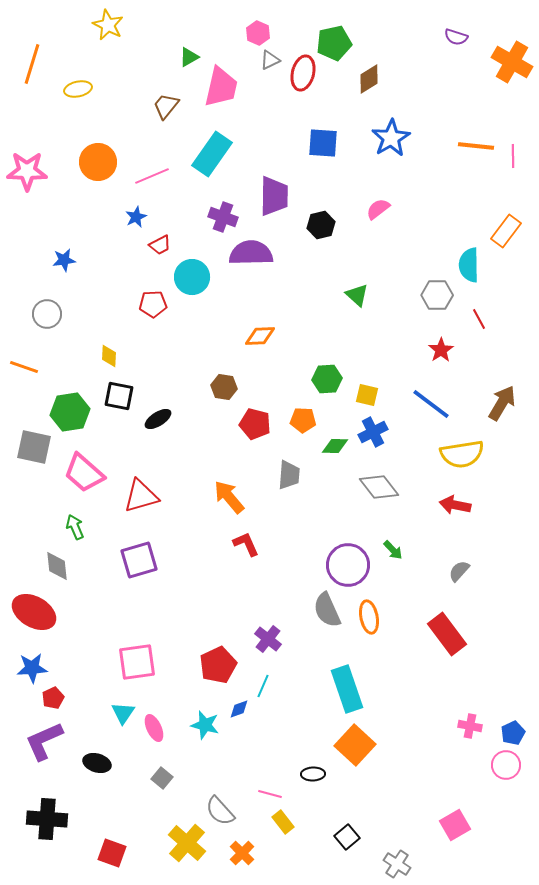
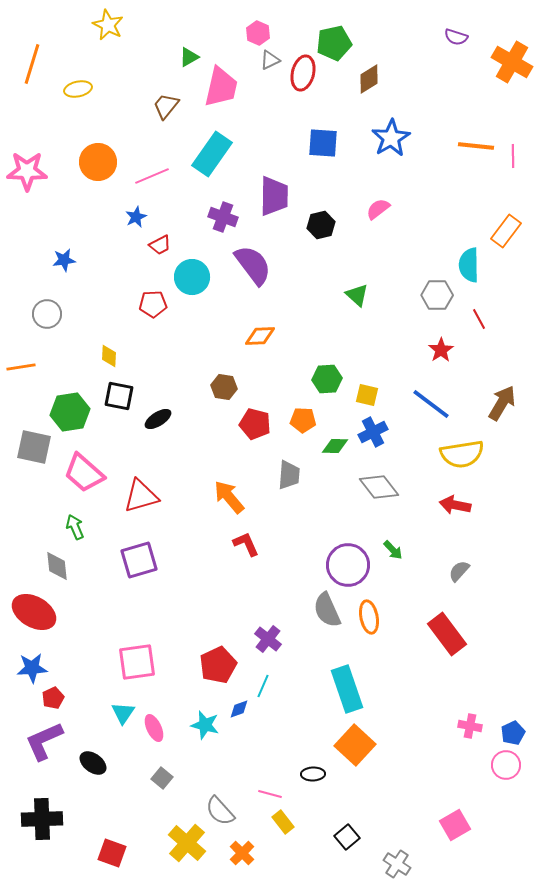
purple semicircle at (251, 253): moved 2 px right, 12 px down; rotated 54 degrees clockwise
orange line at (24, 367): moved 3 px left; rotated 28 degrees counterclockwise
black ellipse at (97, 763): moved 4 px left; rotated 20 degrees clockwise
black cross at (47, 819): moved 5 px left; rotated 6 degrees counterclockwise
